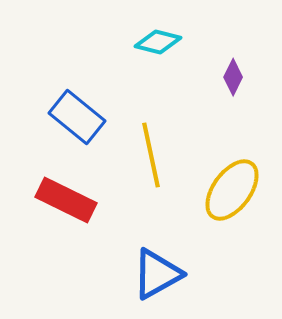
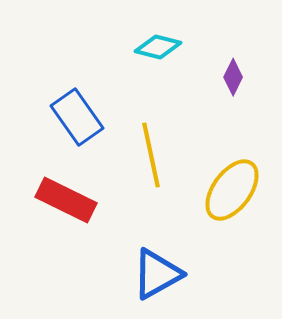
cyan diamond: moved 5 px down
blue rectangle: rotated 16 degrees clockwise
